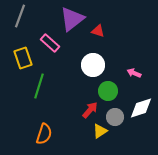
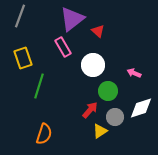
red triangle: rotated 24 degrees clockwise
pink rectangle: moved 13 px right, 4 px down; rotated 18 degrees clockwise
